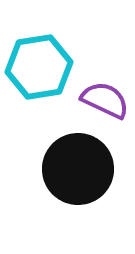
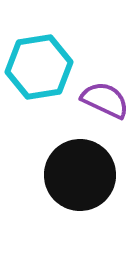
black circle: moved 2 px right, 6 px down
